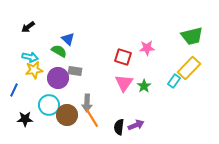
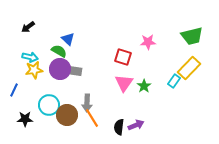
pink star: moved 1 px right, 6 px up
purple circle: moved 2 px right, 9 px up
